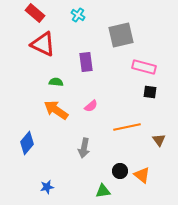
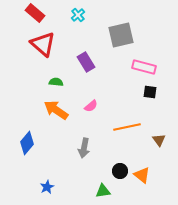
cyan cross: rotated 16 degrees clockwise
red triangle: rotated 16 degrees clockwise
purple rectangle: rotated 24 degrees counterclockwise
blue star: rotated 16 degrees counterclockwise
